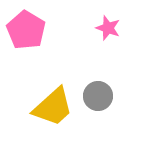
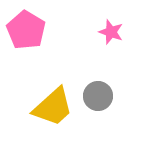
pink star: moved 3 px right, 4 px down
